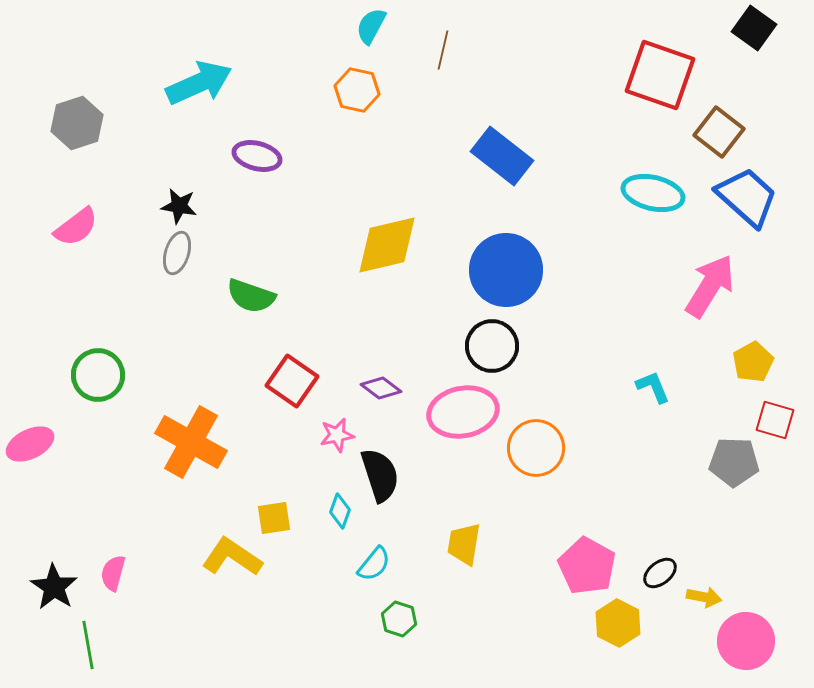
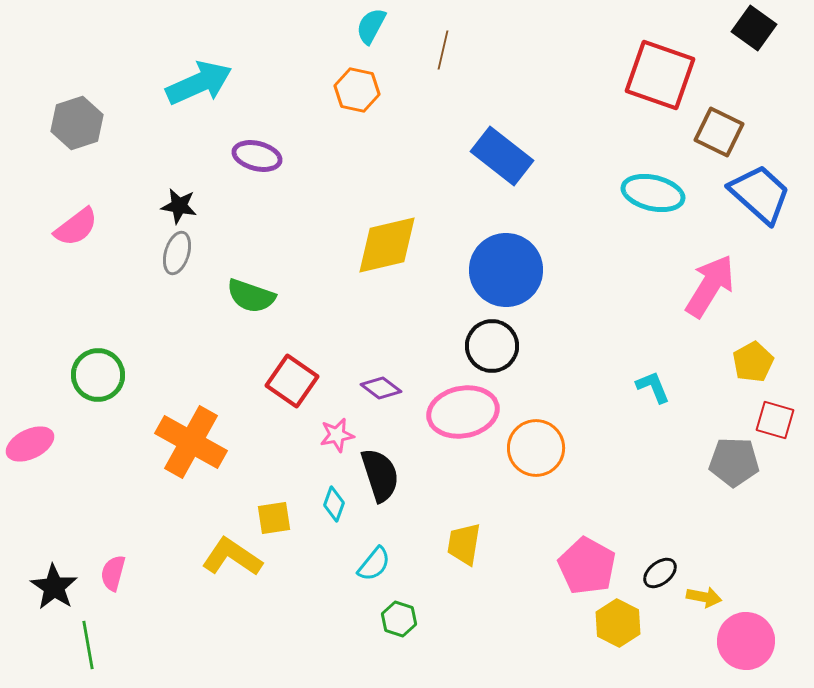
brown square at (719, 132): rotated 12 degrees counterclockwise
blue trapezoid at (747, 197): moved 13 px right, 3 px up
cyan diamond at (340, 511): moved 6 px left, 7 px up
